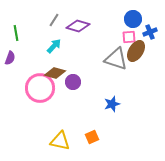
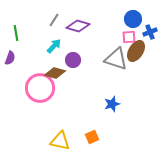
purple circle: moved 22 px up
